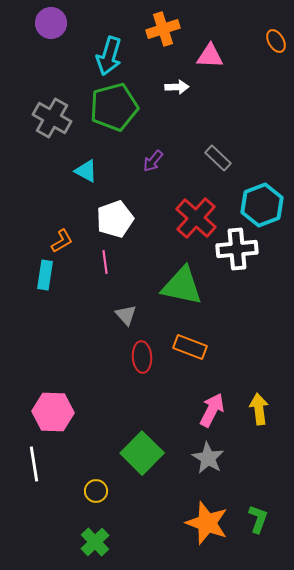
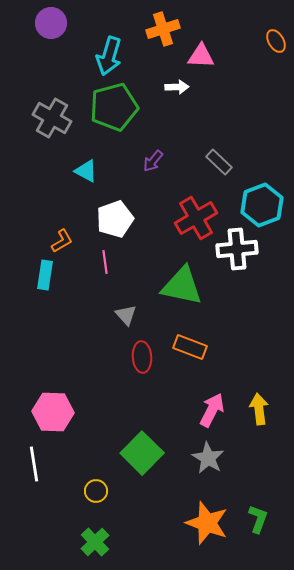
pink triangle: moved 9 px left
gray rectangle: moved 1 px right, 4 px down
red cross: rotated 18 degrees clockwise
